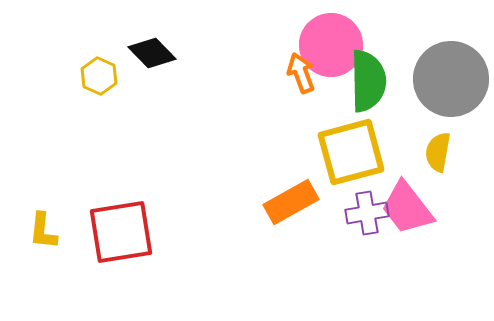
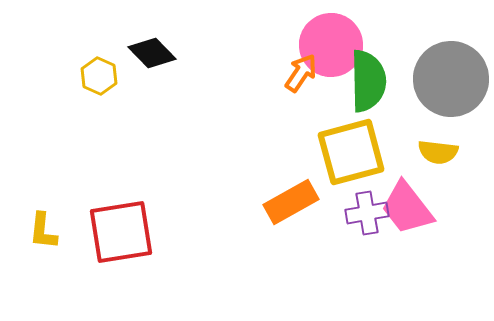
orange arrow: rotated 54 degrees clockwise
yellow semicircle: rotated 93 degrees counterclockwise
